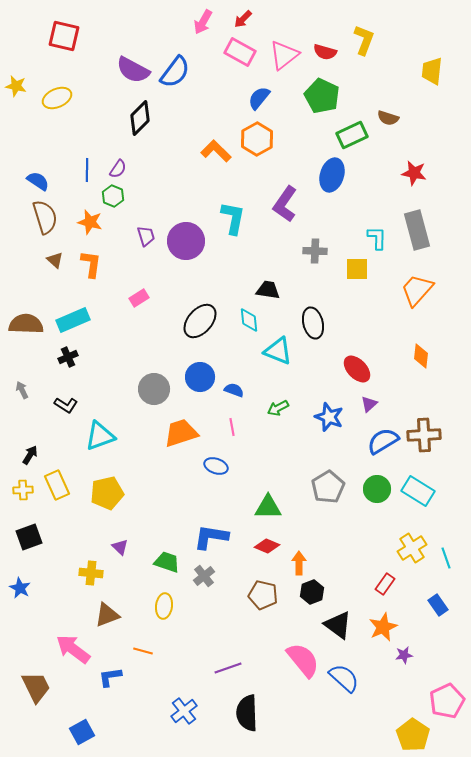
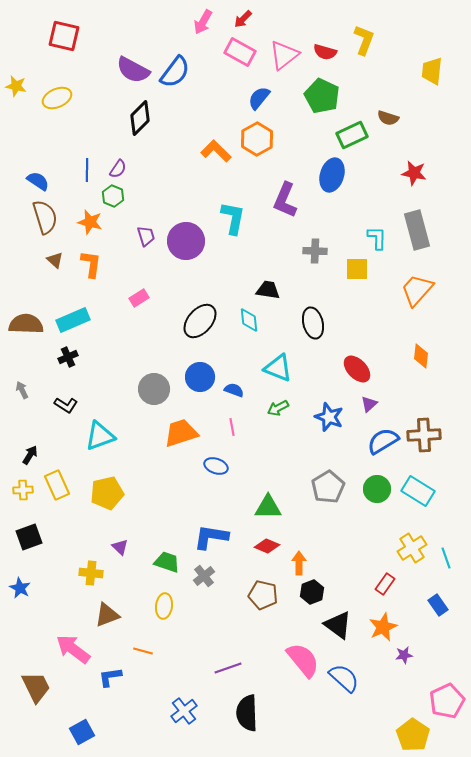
purple L-shape at (285, 204): moved 4 px up; rotated 12 degrees counterclockwise
cyan triangle at (278, 351): moved 17 px down
